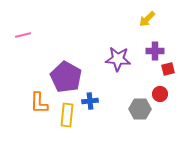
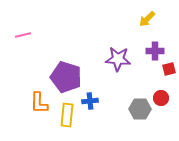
red square: moved 1 px right
purple pentagon: rotated 12 degrees counterclockwise
red circle: moved 1 px right, 4 px down
